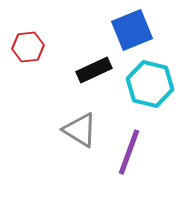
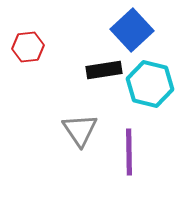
blue square: rotated 21 degrees counterclockwise
black rectangle: moved 10 px right; rotated 16 degrees clockwise
gray triangle: rotated 24 degrees clockwise
purple line: rotated 21 degrees counterclockwise
